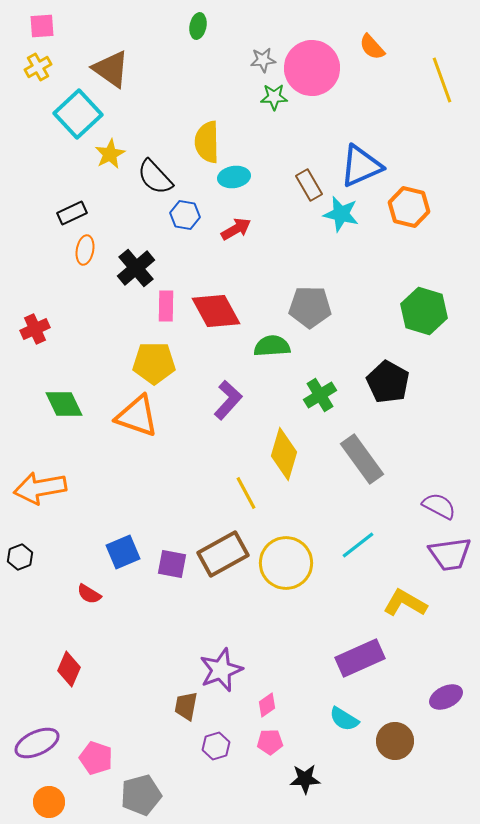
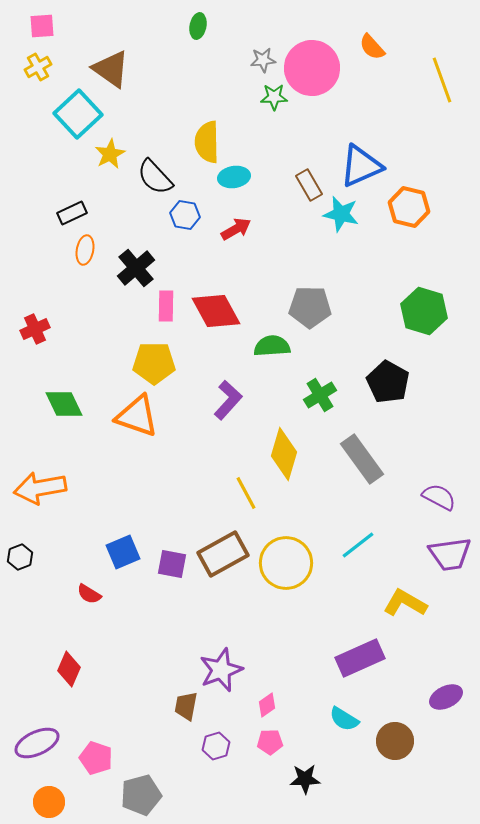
purple semicircle at (439, 506): moved 9 px up
